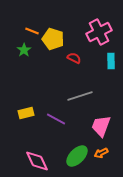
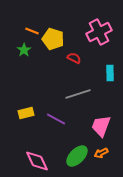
cyan rectangle: moved 1 px left, 12 px down
gray line: moved 2 px left, 2 px up
